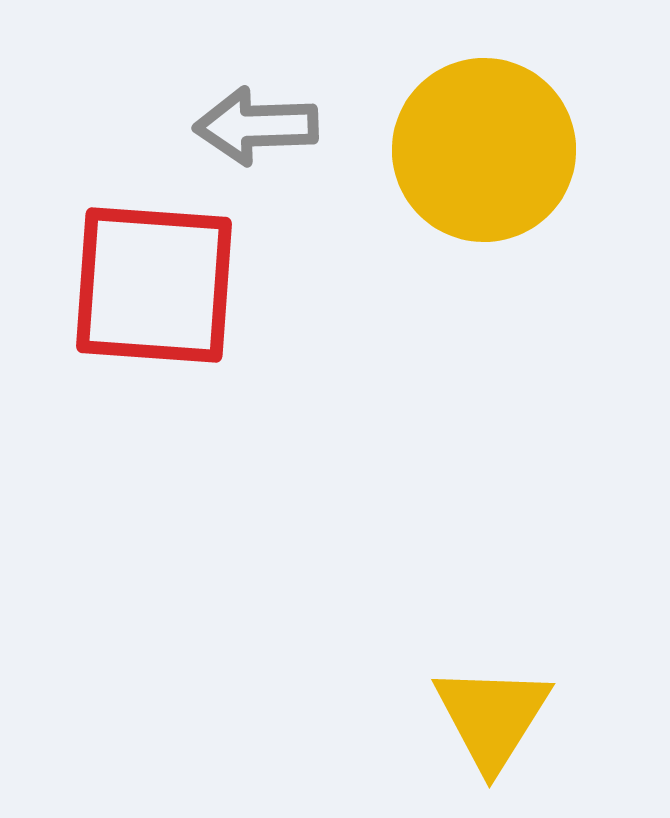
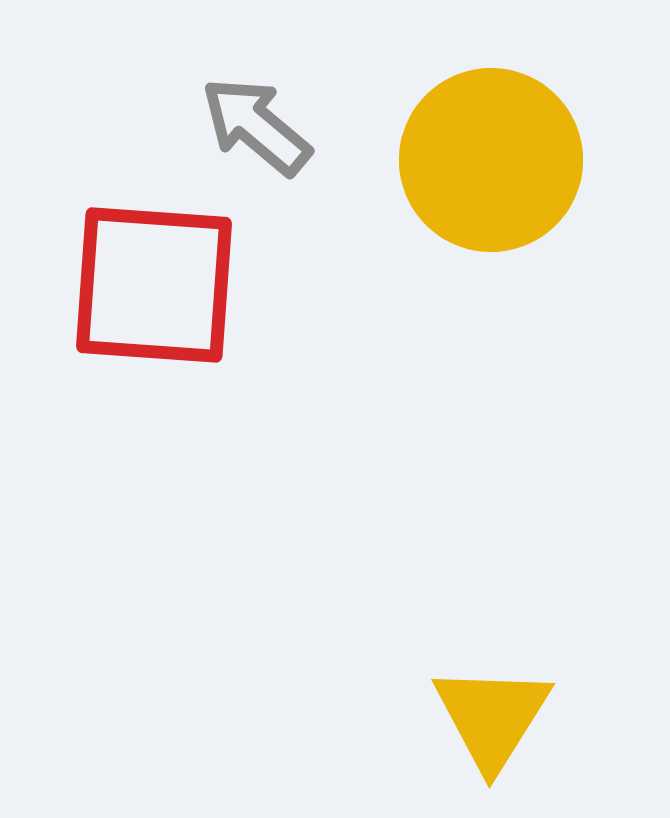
gray arrow: rotated 42 degrees clockwise
yellow circle: moved 7 px right, 10 px down
